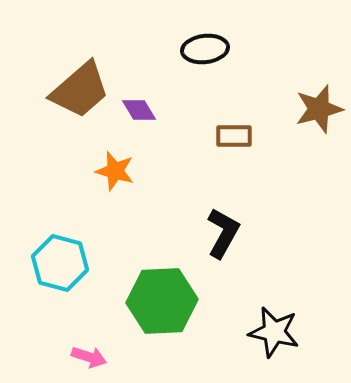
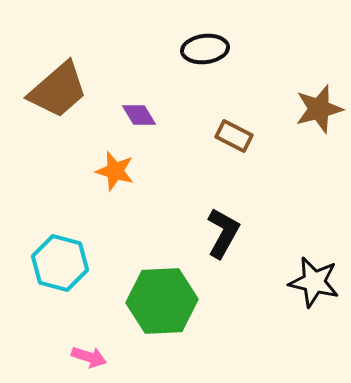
brown trapezoid: moved 22 px left
purple diamond: moved 5 px down
brown rectangle: rotated 27 degrees clockwise
black star: moved 40 px right, 50 px up
